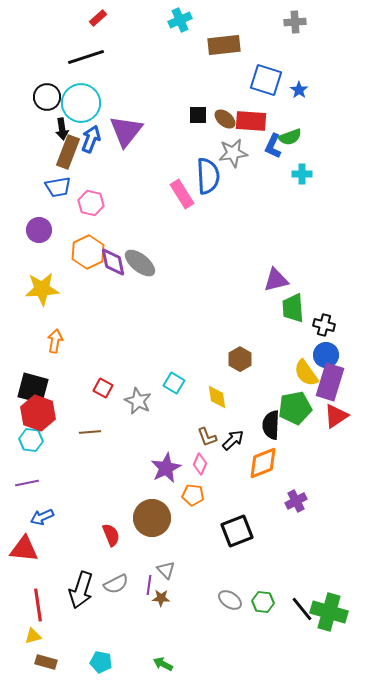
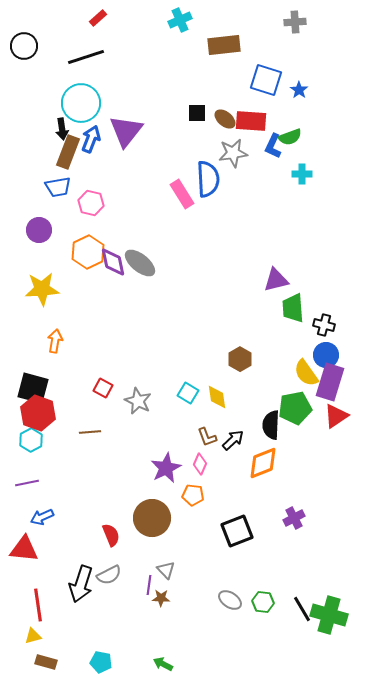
black circle at (47, 97): moved 23 px left, 51 px up
black square at (198, 115): moved 1 px left, 2 px up
blue semicircle at (208, 176): moved 3 px down
cyan square at (174, 383): moved 14 px right, 10 px down
cyan hexagon at (31, 440): rotated 25 degrees clockwise
purple cross at (296, 501): moved 2 px left, 17 px down
gray semicircle at (116, 584): moved 7 px left, 9 px up
black arrow at (81, 590): moved 6 px up
black line at (302, 609): rotated 8 degrees clockwise
green cross at (329, 612): moved 3 px down
